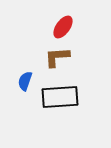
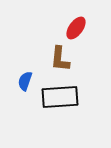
red ellipse: moved 13 px right, 1 px down
brown L-shape: moved 3 px right, 2 px down; rotated 80 degrees counterclockwise
